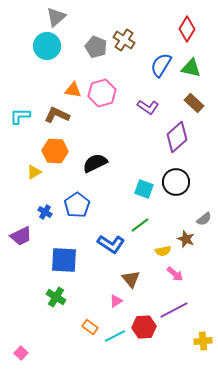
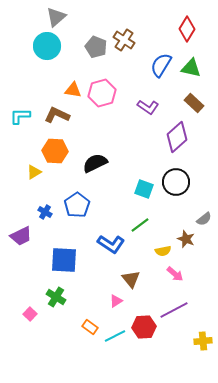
pink square: moved 9 px right, 39 px up
